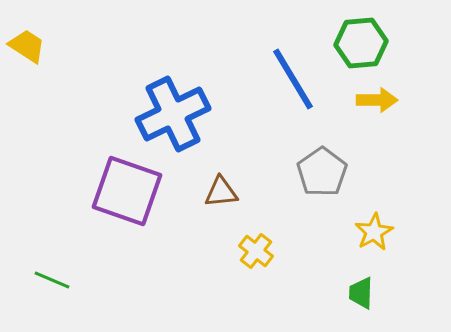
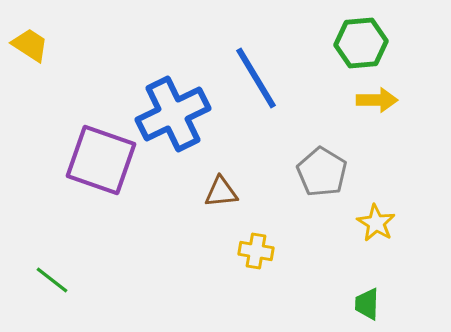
yellow trapezoid: moved 3 px right, 1 px up
blue line: moved 37 px left, 1 px up
gray pentagon: rotated 6 degrees counterclockwise
purple square: moved 26 px left, 31 px up
yellow star: moved 2 px right, 9 px up; rotated 12 degrees counterclockwise
yellow cross: rotated 28 degrees counterclockwise
green line: rotated 15 degrees clockwise
green trapezoid: moved 6 px right, 11 px down
